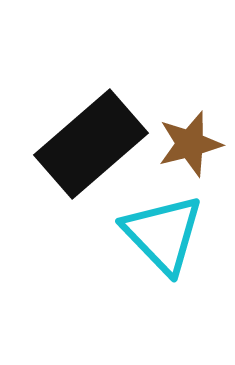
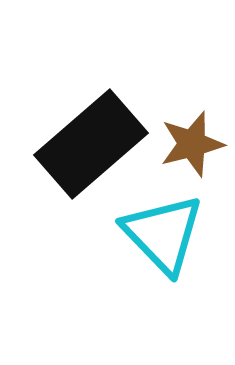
brown star: moved 2 px right
